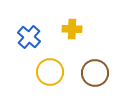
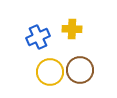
blue cross: moved 9 px right; rotated 25 degrees clockwise
brown circle: moved 15 px left, 3 px up
